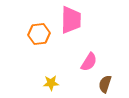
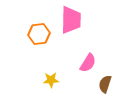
pink semicircle: moved 1 px left, 1 px down
yellow star: moved 3 px up
